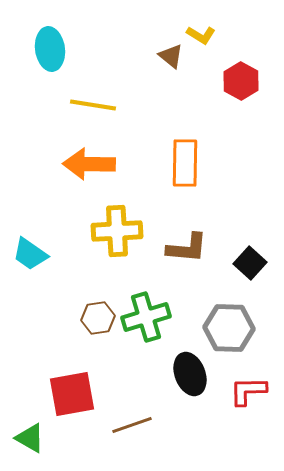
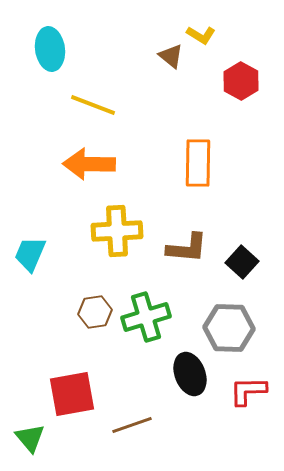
yellow line: rotated 12 degrees clockwise
orange rectangle: moved 13 px right
cyan trapezoid: rotated 78 degrees clockwise
black square: moved 8 px left, 1 px up
brown hexagon: moved 3 px left, 6 px up
green triangle: rotated 20 degrees clockwise
